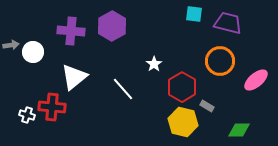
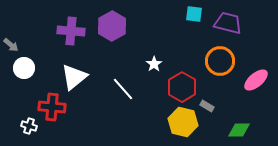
gray arrow: rotated 49 degrees clockwise
white circle: moved 9 px left, 16 px down
white cross: moved 2 px right, 11 px down
